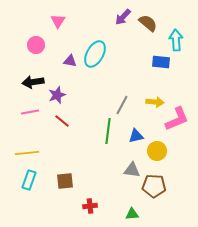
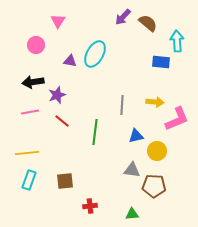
cyan arrow: moved 1 px right, 1 px down
gray line: rotated 24 degrees counterclockwise
green line: moved 13 px left, 1 px down
